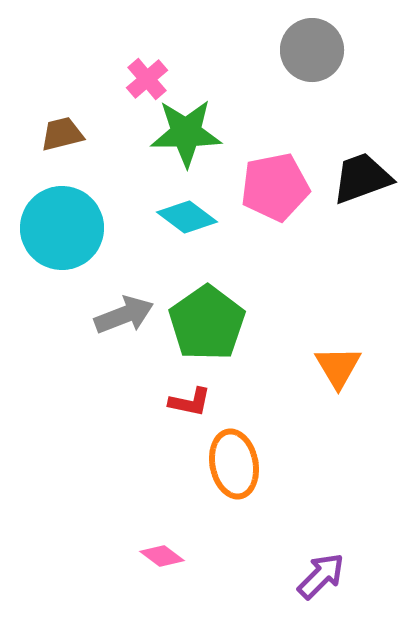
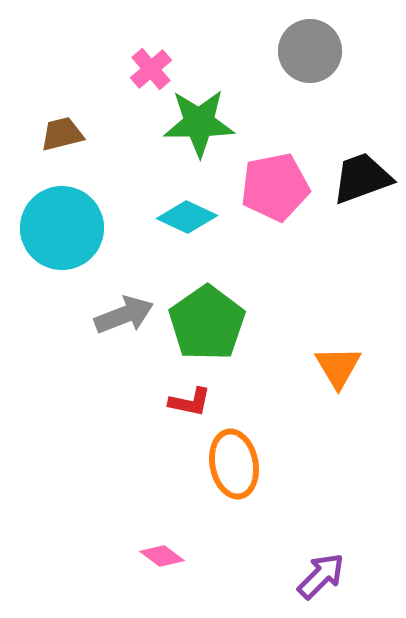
gray circle: moved 2 px left, 1 px down
pink cross: moved 4 px right, 10 px up
green star: moved 13 px right, 10 px up
cyan diamond: rotated 12 degrees counterclockwise
